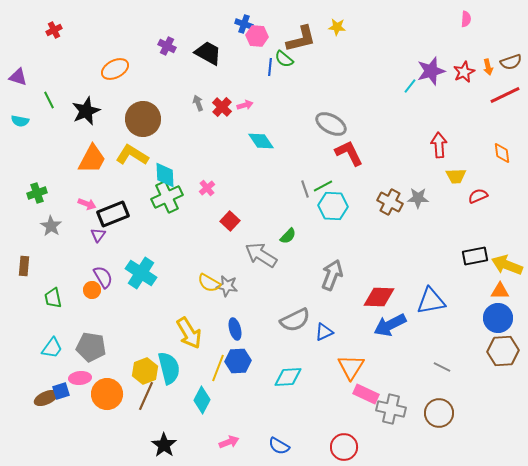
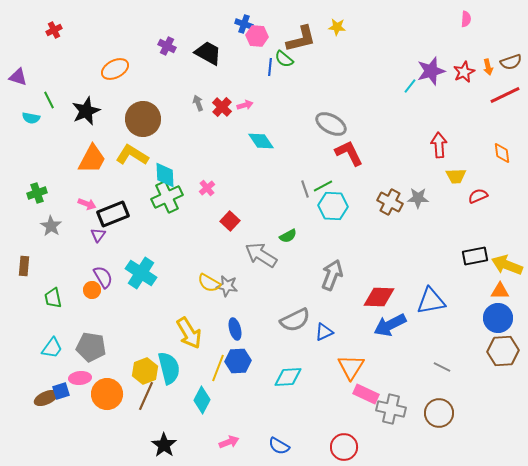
cyan semicircle at (20, 121): moved 11 px right, 3 px up
green semicircle at (288, 236): rotated 18 degrees clockwise
